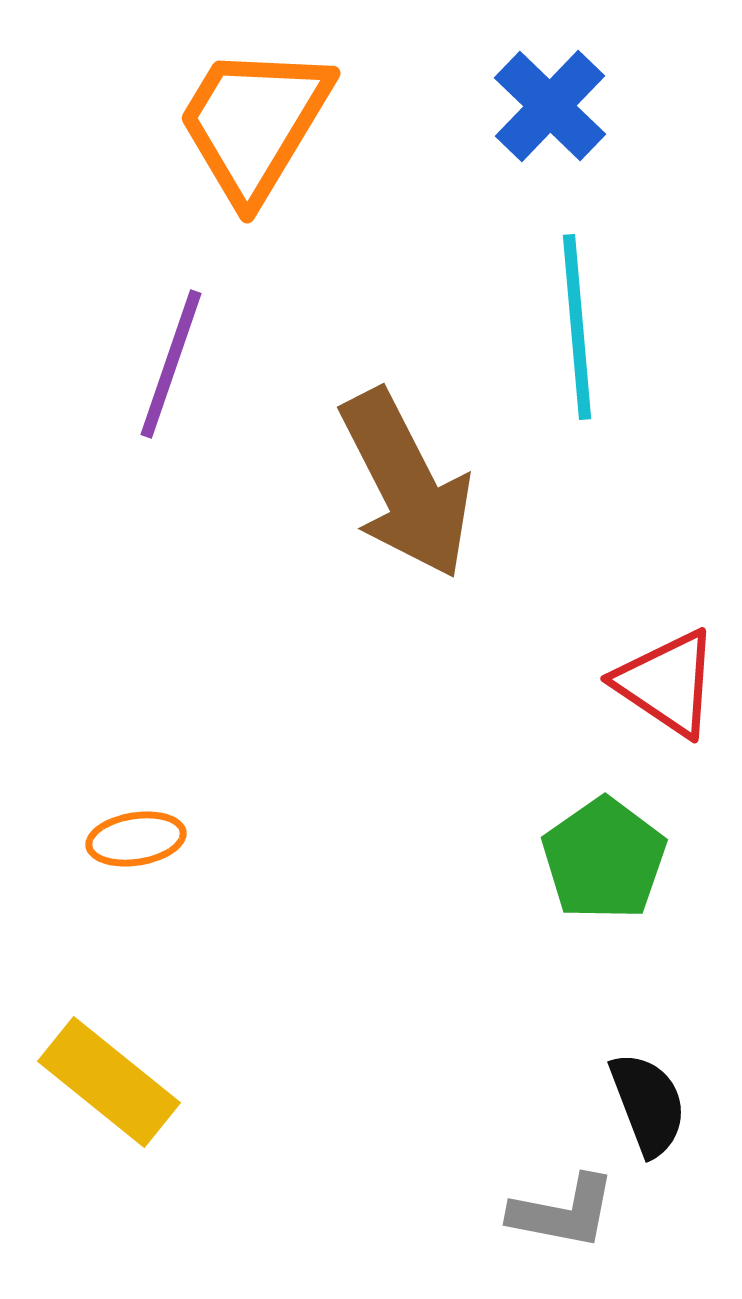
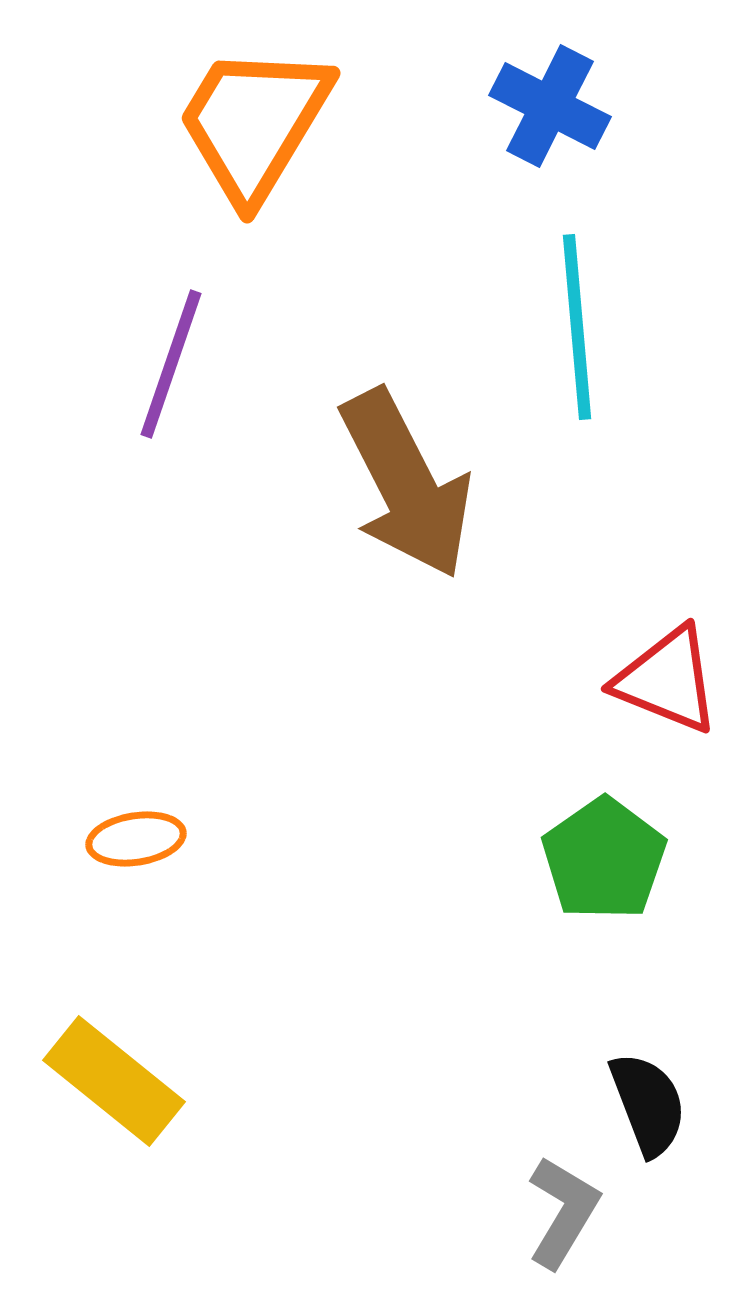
blue cross: rotated 17 degrees counterclockwise
red triangle: moved 3 px up; rotated 12 degrees counterclockwise
yellow rectangle: moved 5 px right, 1 px up
gray L-shape: rotated 70 degrees counterclockwise
